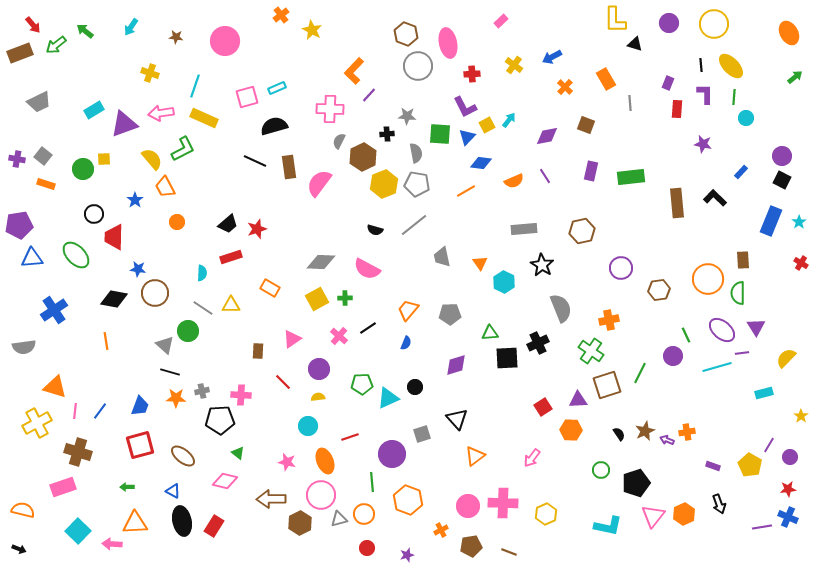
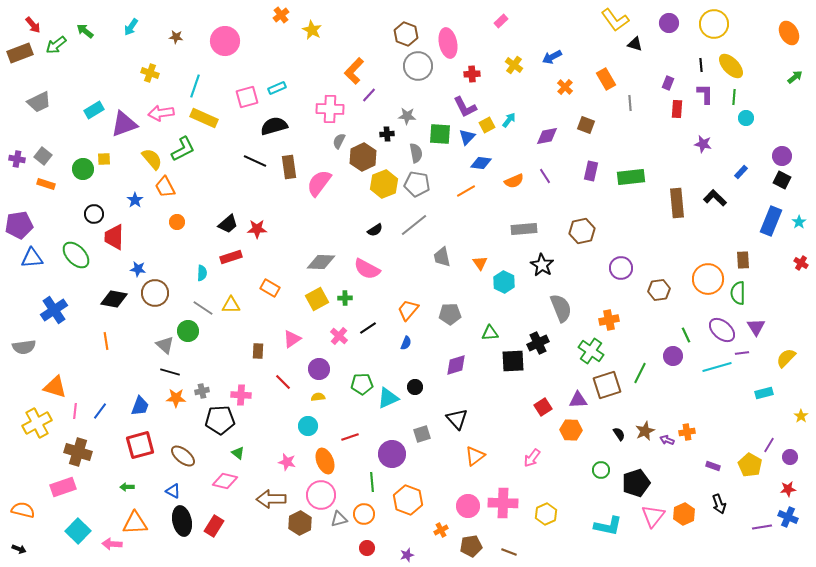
yellow L-shape at (615, 20): rotated 36 degrees counterclockwise
red star at (257, 229): rotated 18 degrees clockwise
black semicircle at (375, 230): rotated 49 degrees counterclockwise
black square at (507, 358): moved 6 px right, 3 px down
